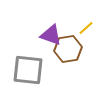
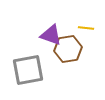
yellow line: rotated 49 degrees clockwise
gray square: rotated 16 degrees counterclockwise
